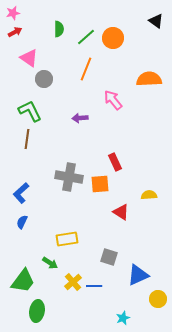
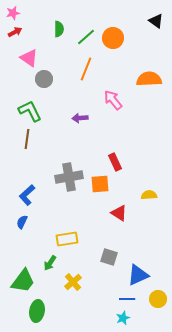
gray cross: rotated 20 degrees counterclockwise
blue L-shape: moved 6 px right, 2 px down
red triangle: moved 2 px left, 1 px down
green arrow: rotated 91 degrees clockwise
blue line: moved 33 px right, 13 px down
